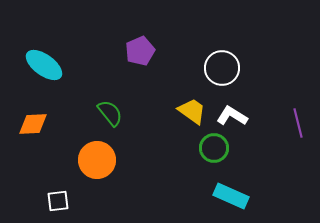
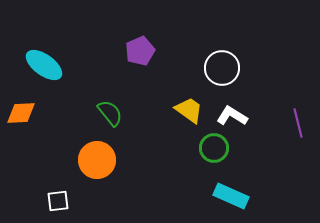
yellow trapezoid: moved 3 px left, 1 px up
orange diamond: moved 12 px left, 11 px up
